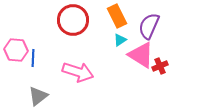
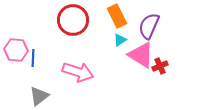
gray triangle: moved 1 px right
